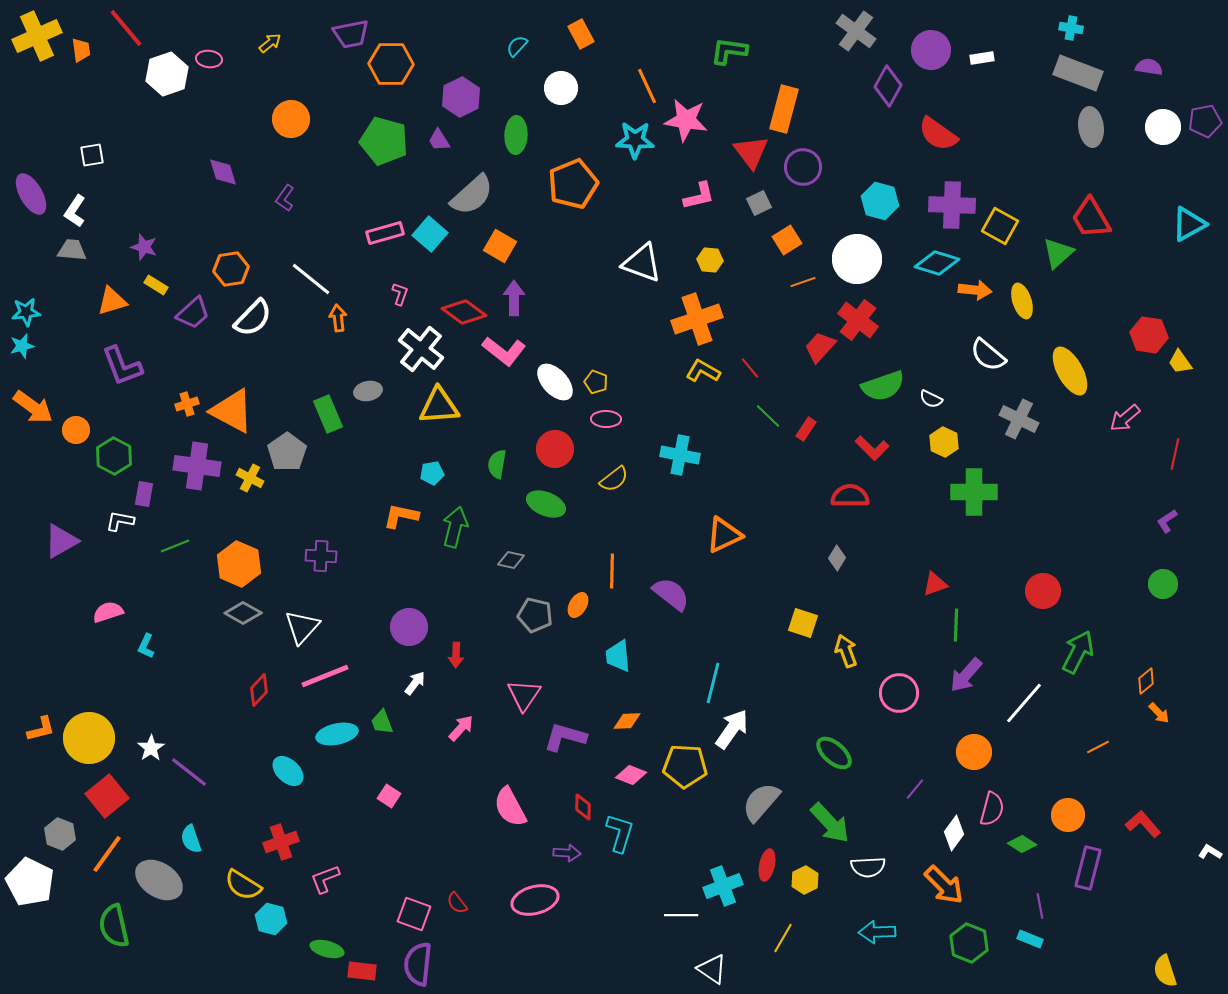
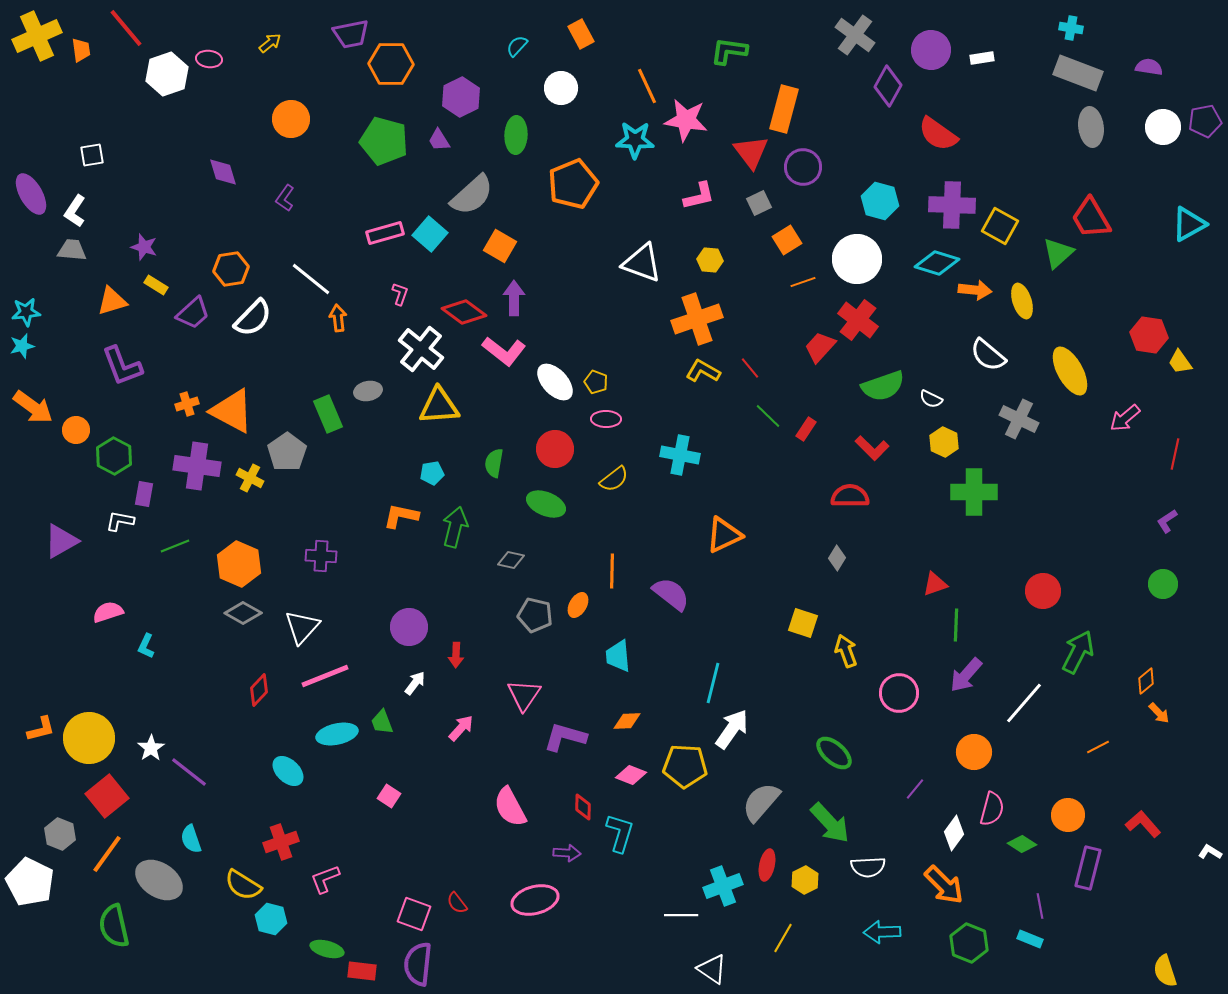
gray cross at (856, 31): moved 1 px left, 4 px down
green semicircle at (497, 464): moved 3 px left, 1 px up
cyan arrow at (877, 932): moved 5 px right
